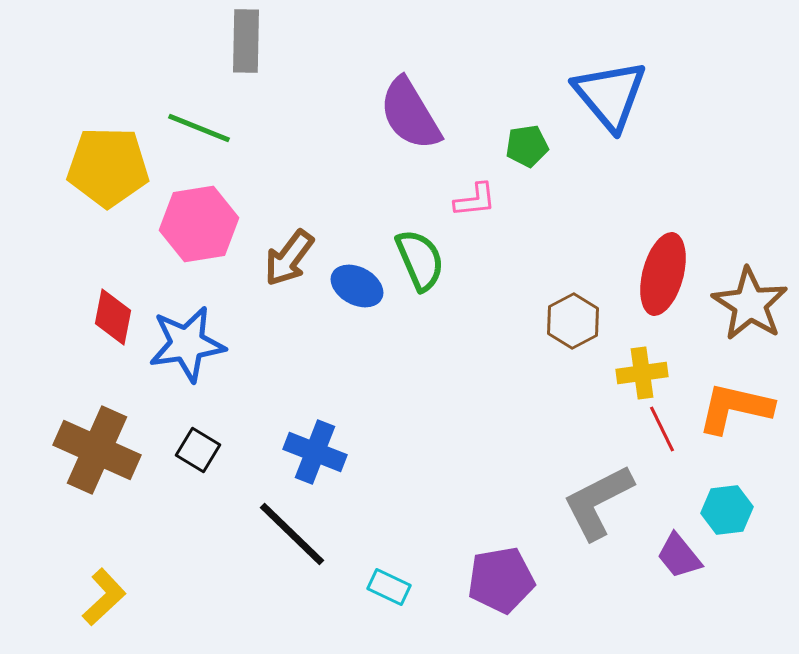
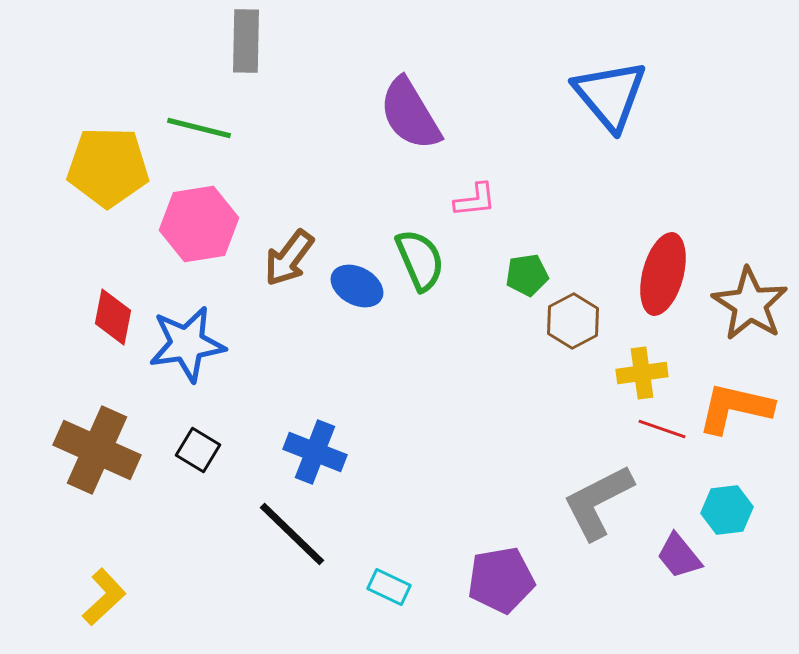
green line: rotated 8 degrees counterclockwise
green pentagon: moved 129 px down
red line: rotated 45 degrees counterclockwise
